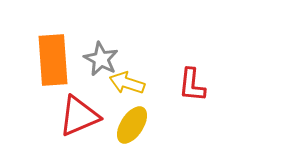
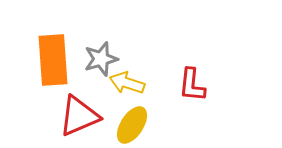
gray star: rotated 28 degrees clockwise
